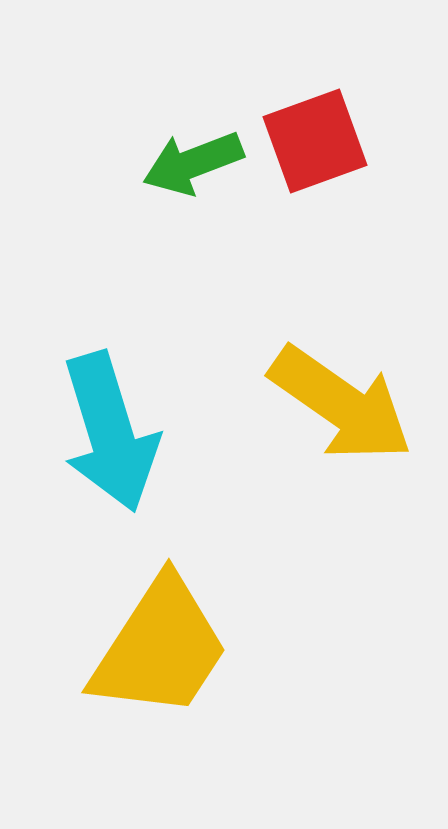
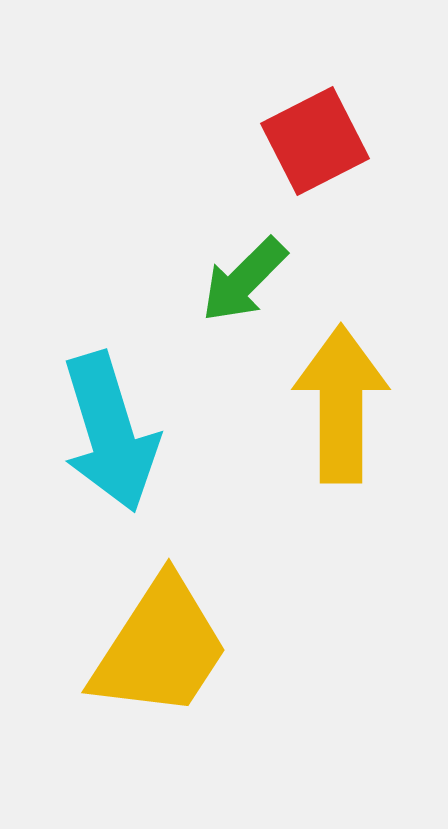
red square: rotated 7 degrees counterclockwise
green arrow: moved 51 px right, 117 px down; rotated 24 degrees counterclockwise
yellow arrow: rotated 125 degrees counterclockwise
